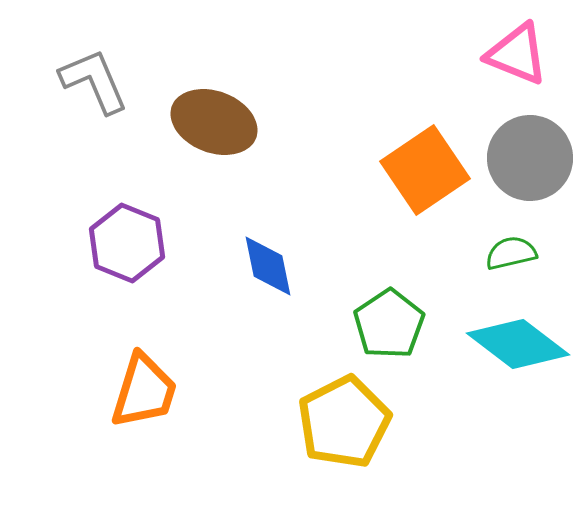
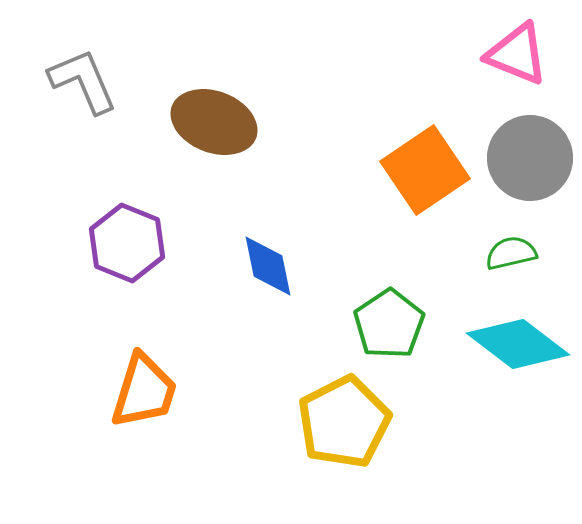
gray L-shape: moved 11 px left
